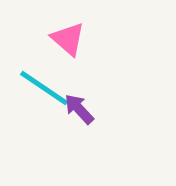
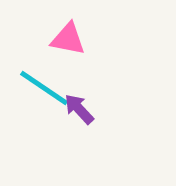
pink triangle: rotated 30 degrees counterclockwise
